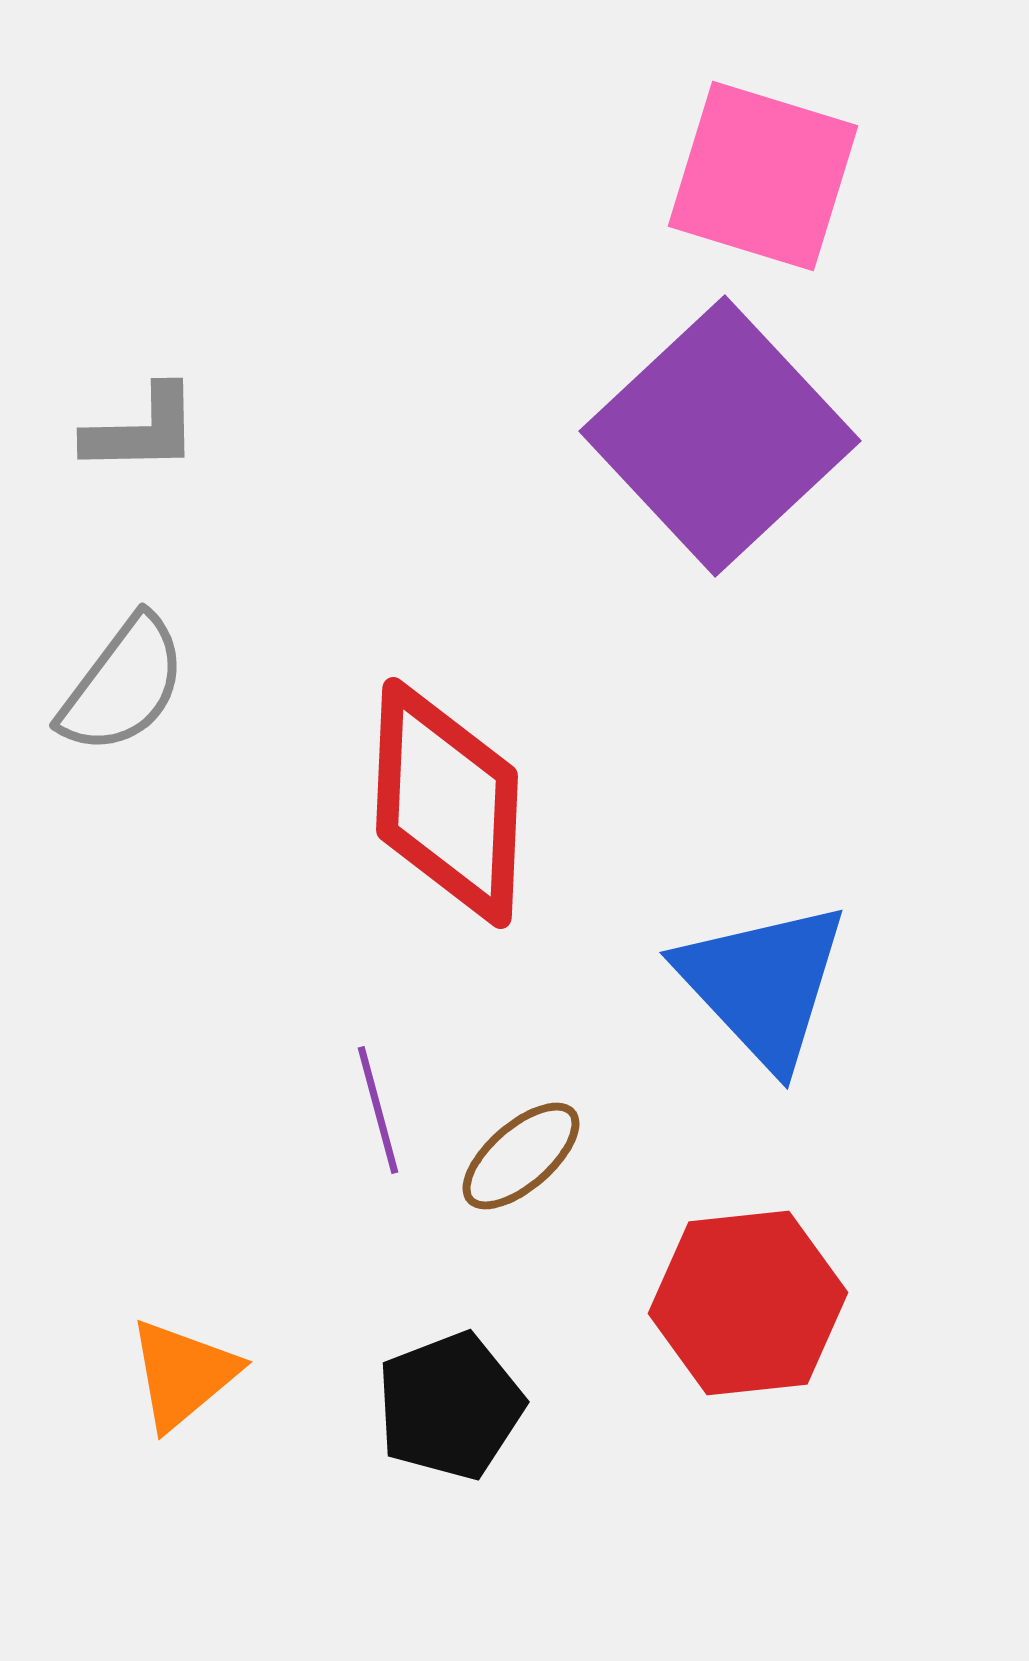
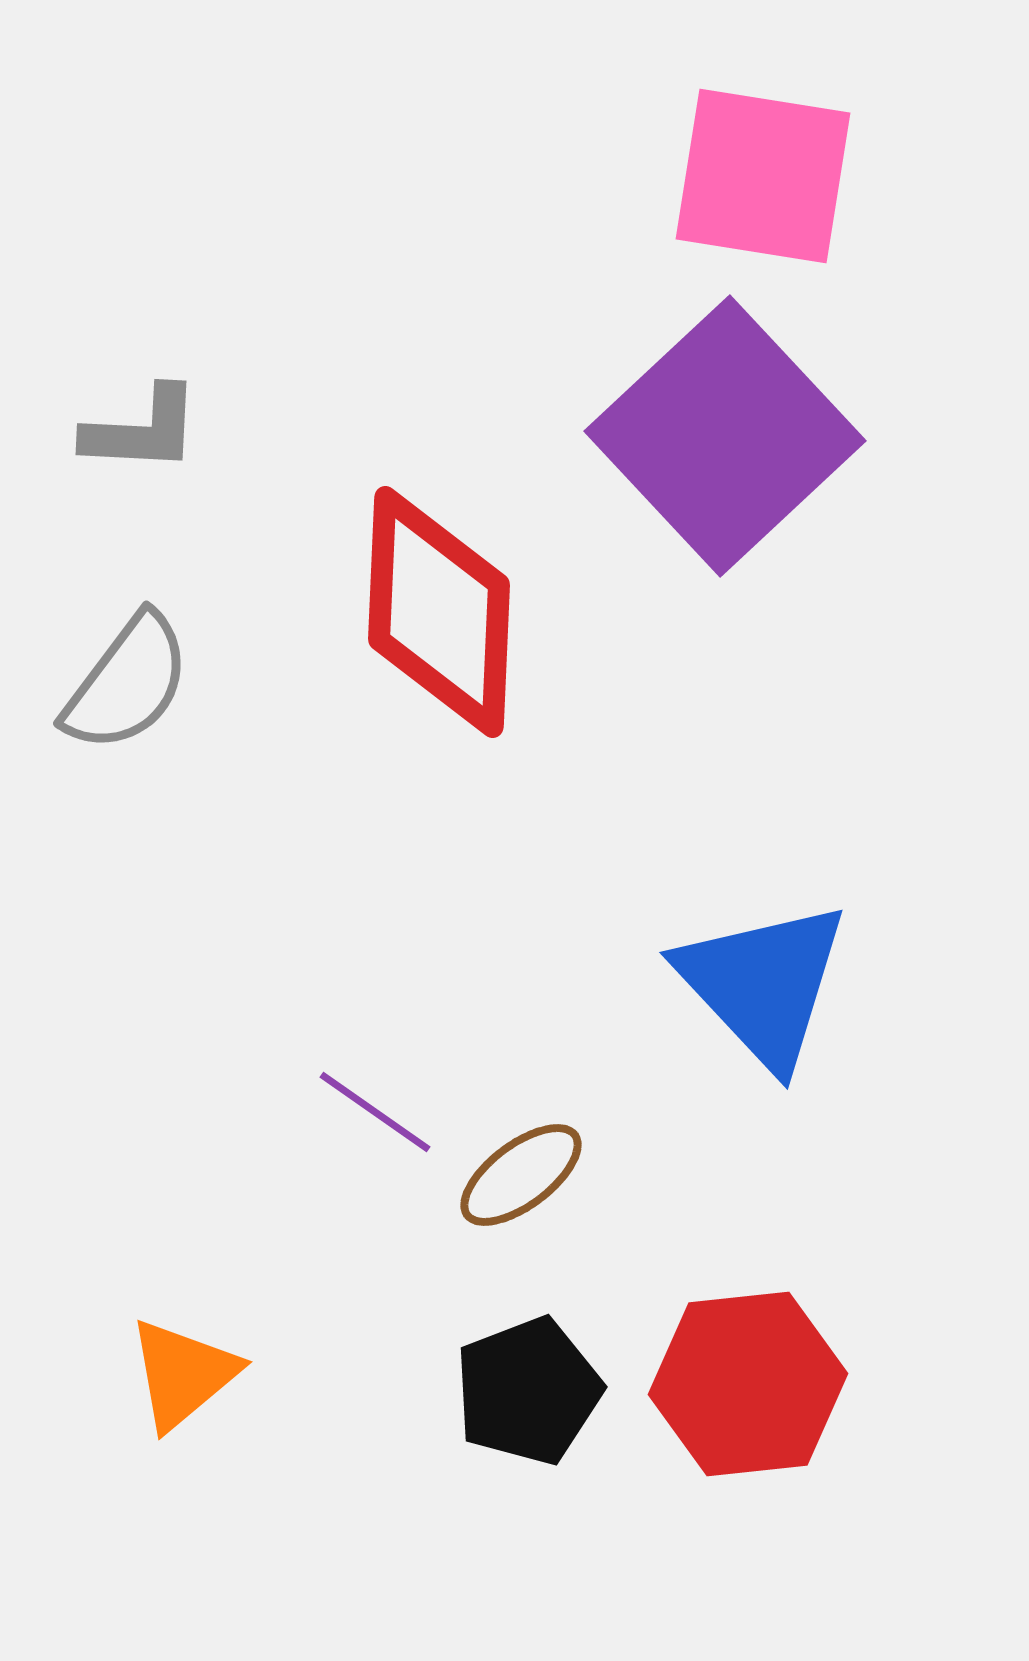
pink square: rotated 8 degrees counterclockwise
gray L-shape: rotated 4 degrees clockwise
purple square: moved 5 px right
gray semicircle: moved 4 px right, 2 px up
red diamond: moved 8 px left, 191 px up
purple line: moved 3 px left, 2 px down; rotated 40 degrees counterclockwise
brown ellipse: moved 19 px down; rotated 4 degrees clockwise
red hexagon: moved 81 px down
black pentagon: moved 78 px right, 15 px up
